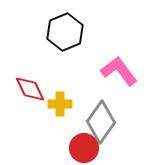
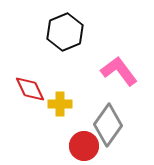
gray diamond: moved 7 px right, 3 px down
red circle: moved 2 px up
